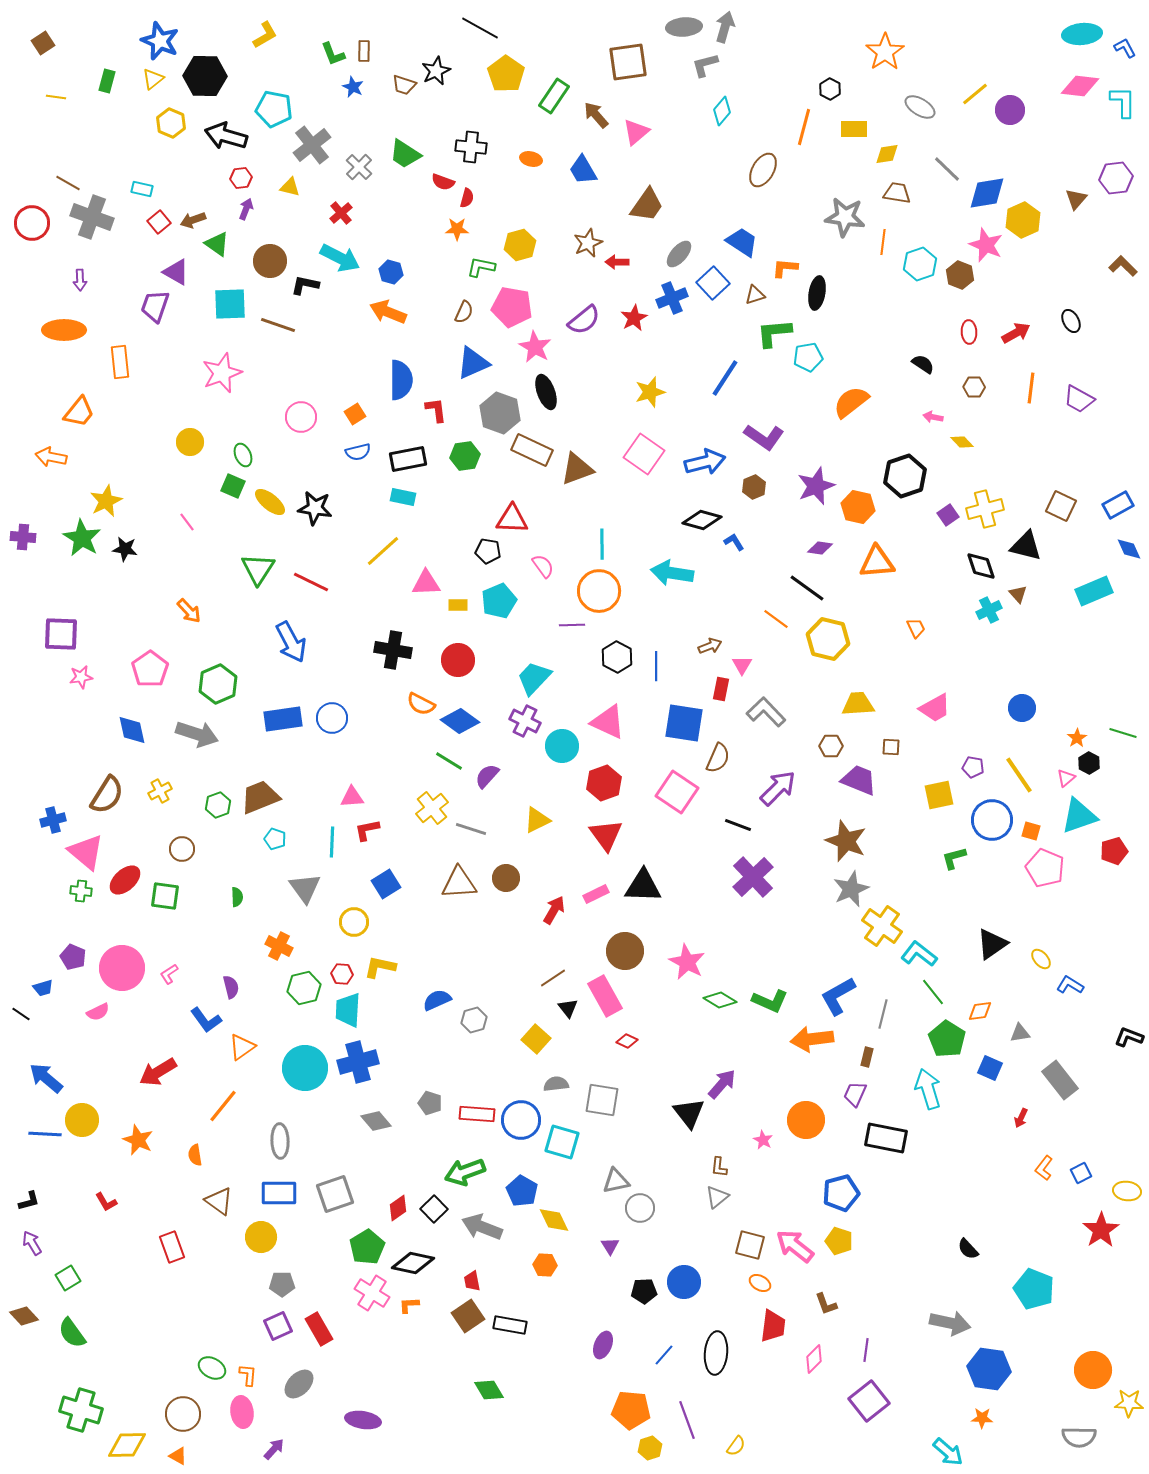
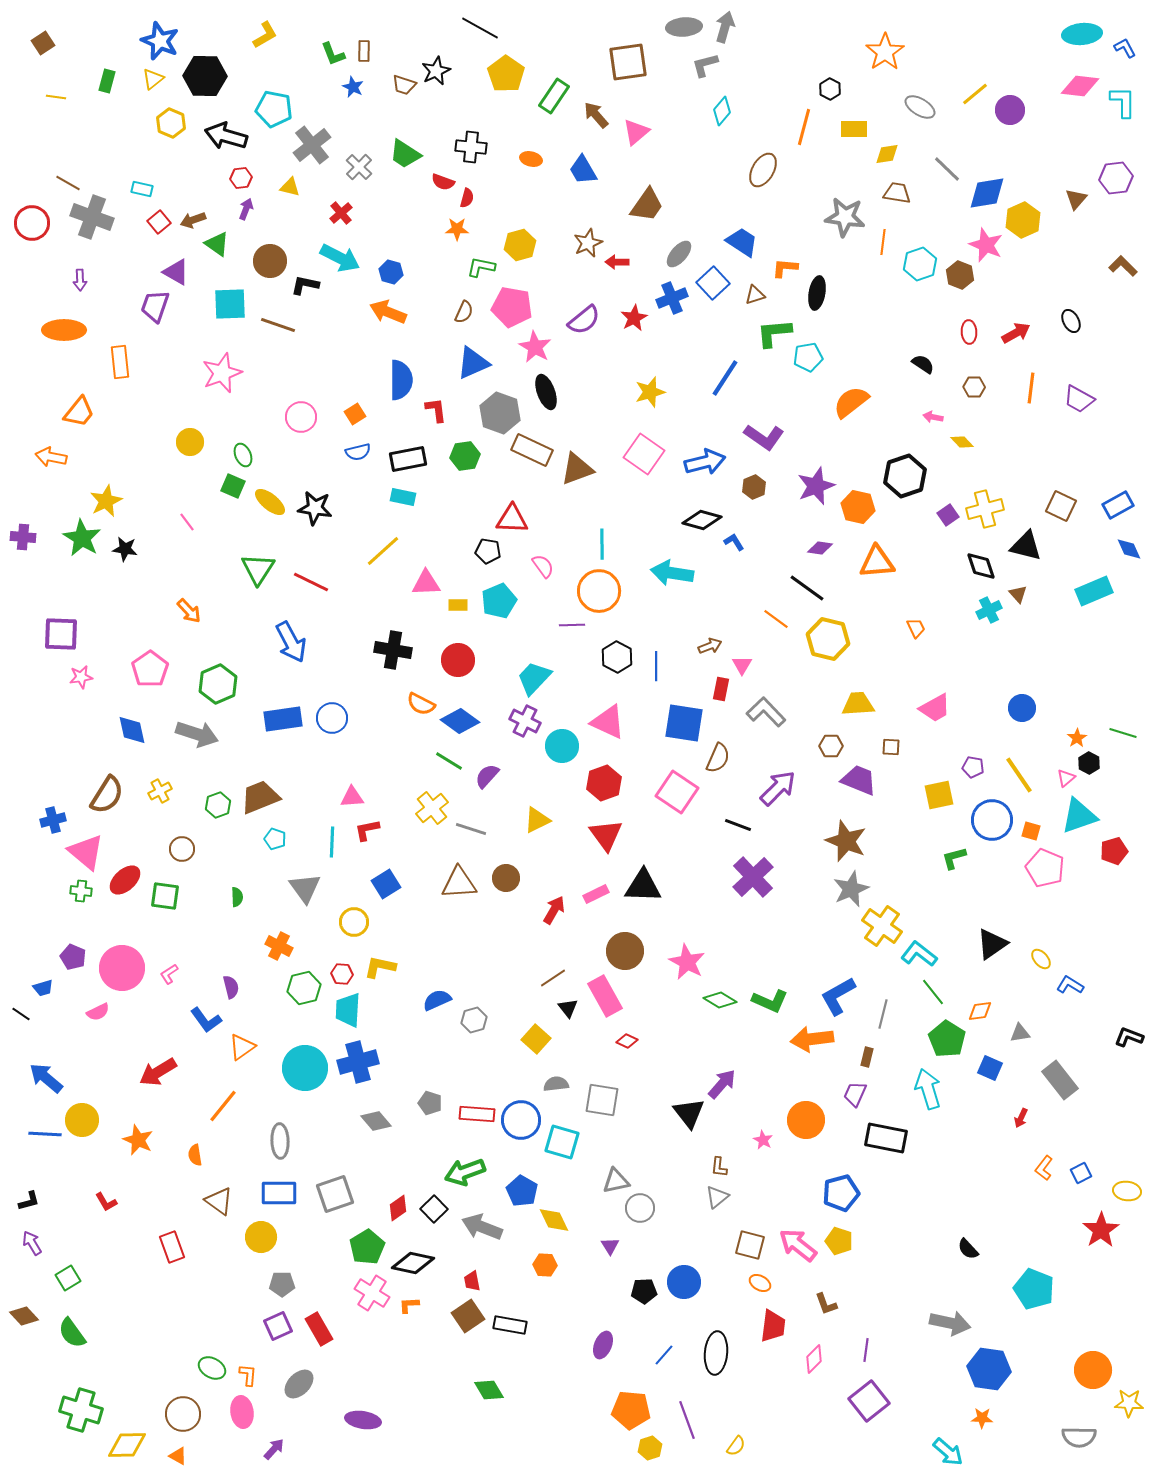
pink arrow at (795, 1246): moved 3 px right, 1 px up
